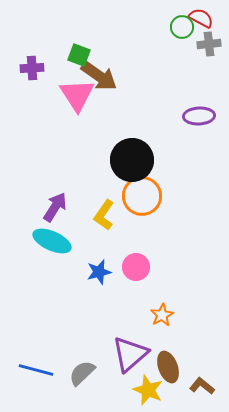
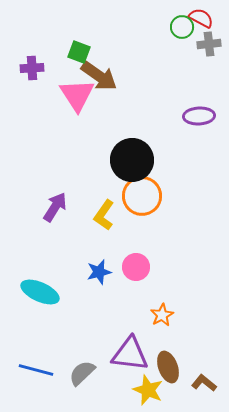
green square: moved 3 px up
cyan ellipse: moved 12 px left, 51 px down
purple triangle: rotated 48 degrees clockwise
brown L-shape: moved 2 px right, 3 px up
